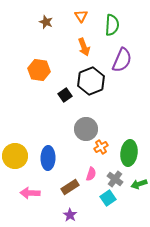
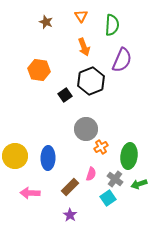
green ellipse: moved 3 px down
brown rectangle: rotated 12 degrees counterclockwise
